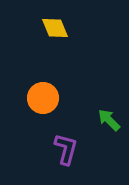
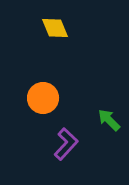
purple L-shape: moved 5 px up; rotated 28 degrees clockwise
